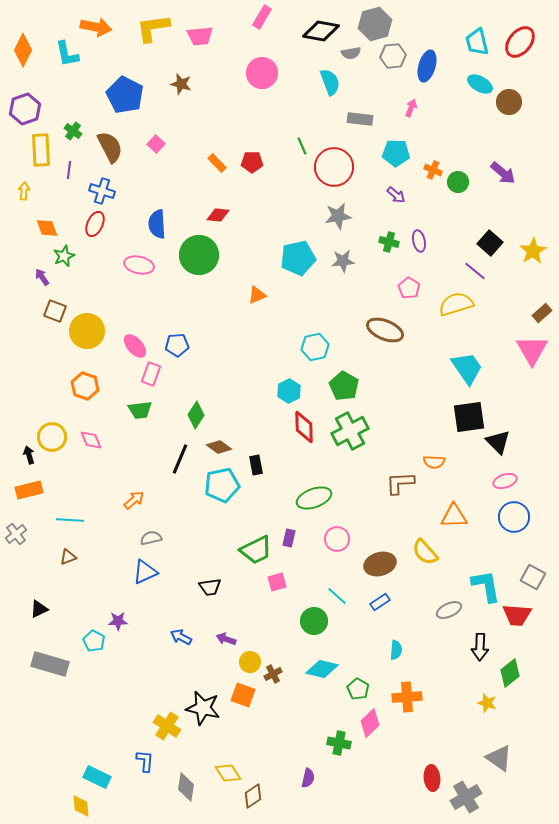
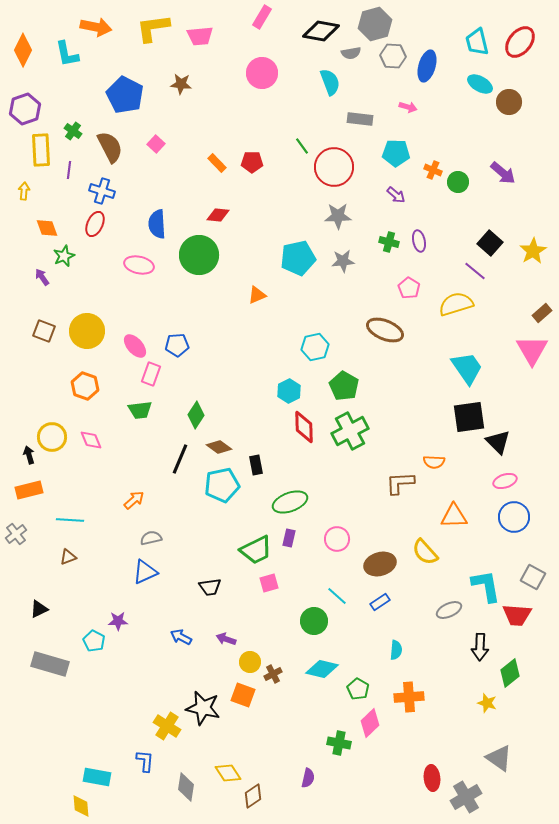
gray hexagon at (393, 56): rotated 10 degrees clockwise
brown star at (181, 84): rotated 10 degrees counterclockwise
pink arrow at (411, 108): moved 3 px left, 1 px up; rotated 84 degrees clockwise
green line at (302, 146): rotated 12 degrees counterclockwise
gray star at (338, 216): rotated 8 degrees clockwise
brown square at (55, 311): moved 11 px left, 20 px down
green ellipse at (314, 498): moved 24 px left, 4 px down
pink square at (277, 582): moved 8 px left, 1 px down
orange cross at (407, 697): moved 2 px right
cyan rectangle at (97, 777): rotated 16 degrees counterclockwise
